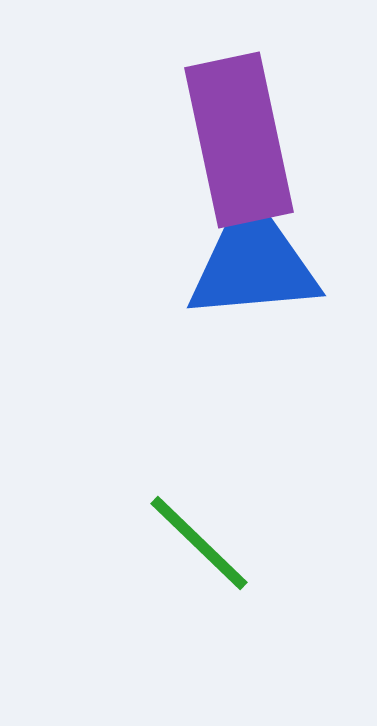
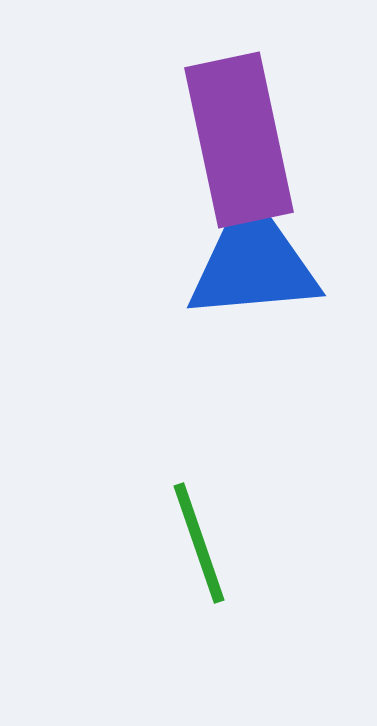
green line: rotated 27 degrees clockwise
